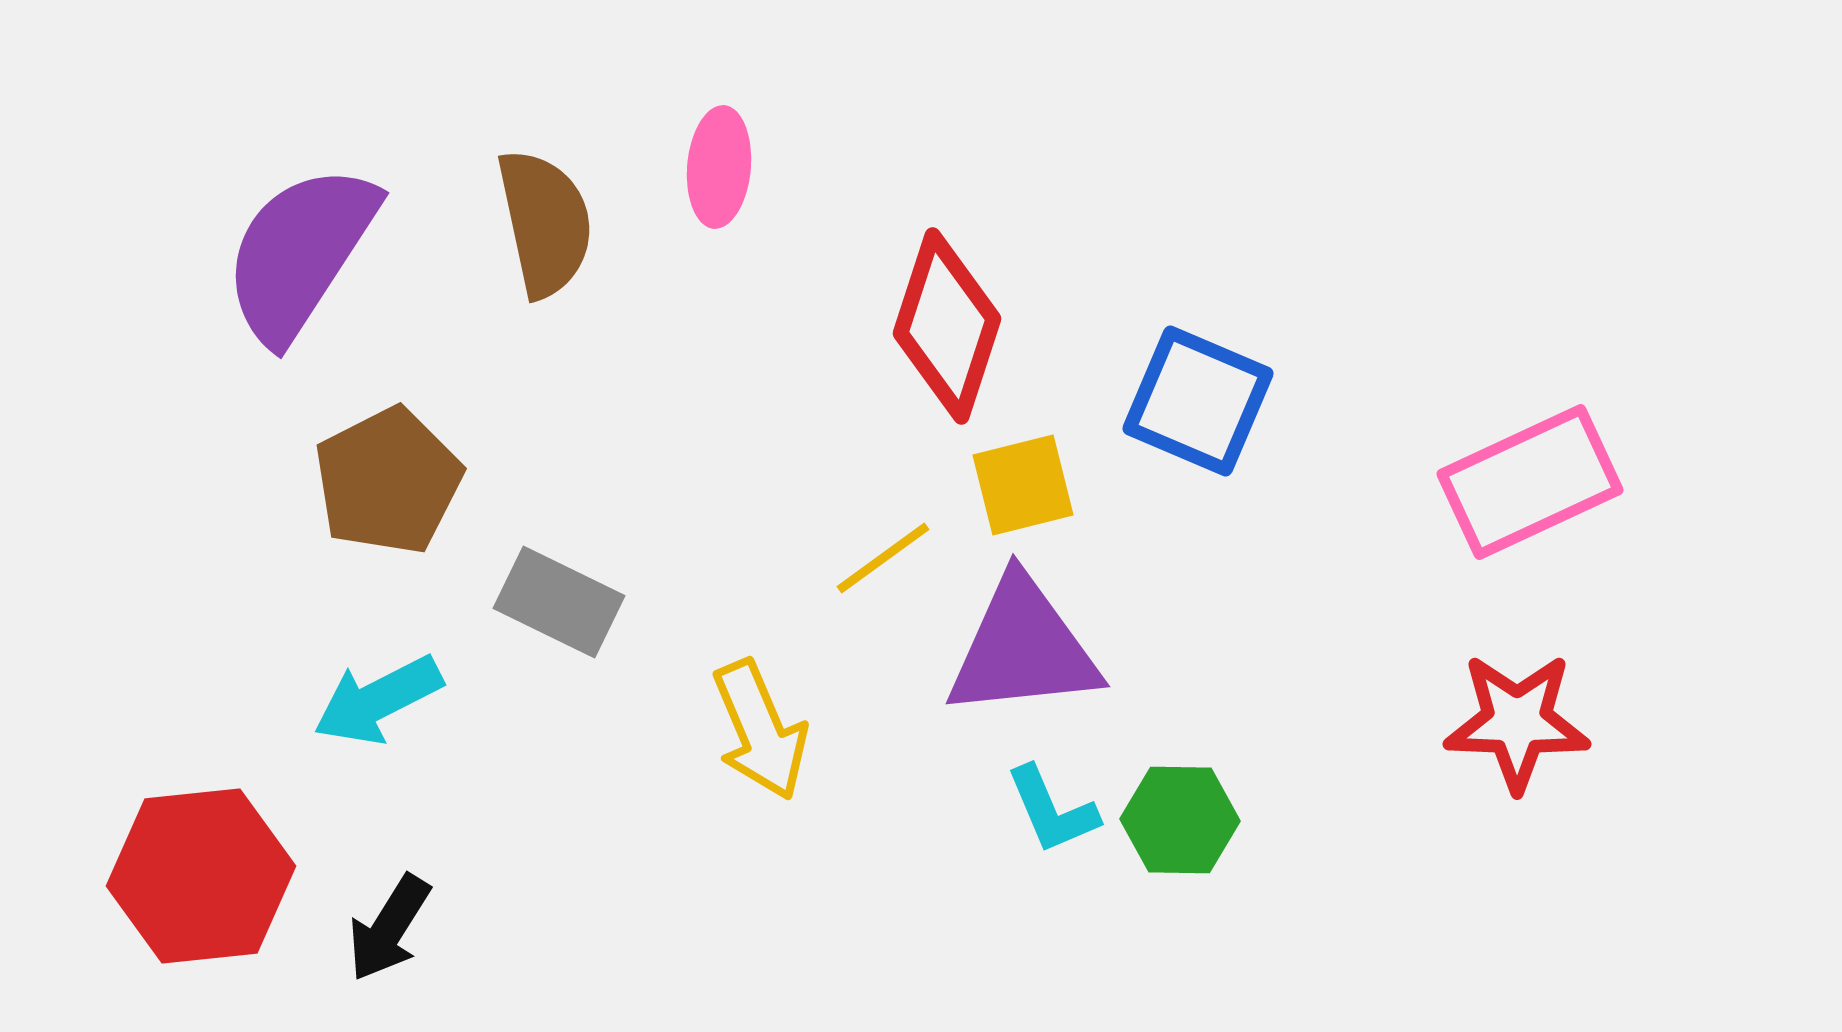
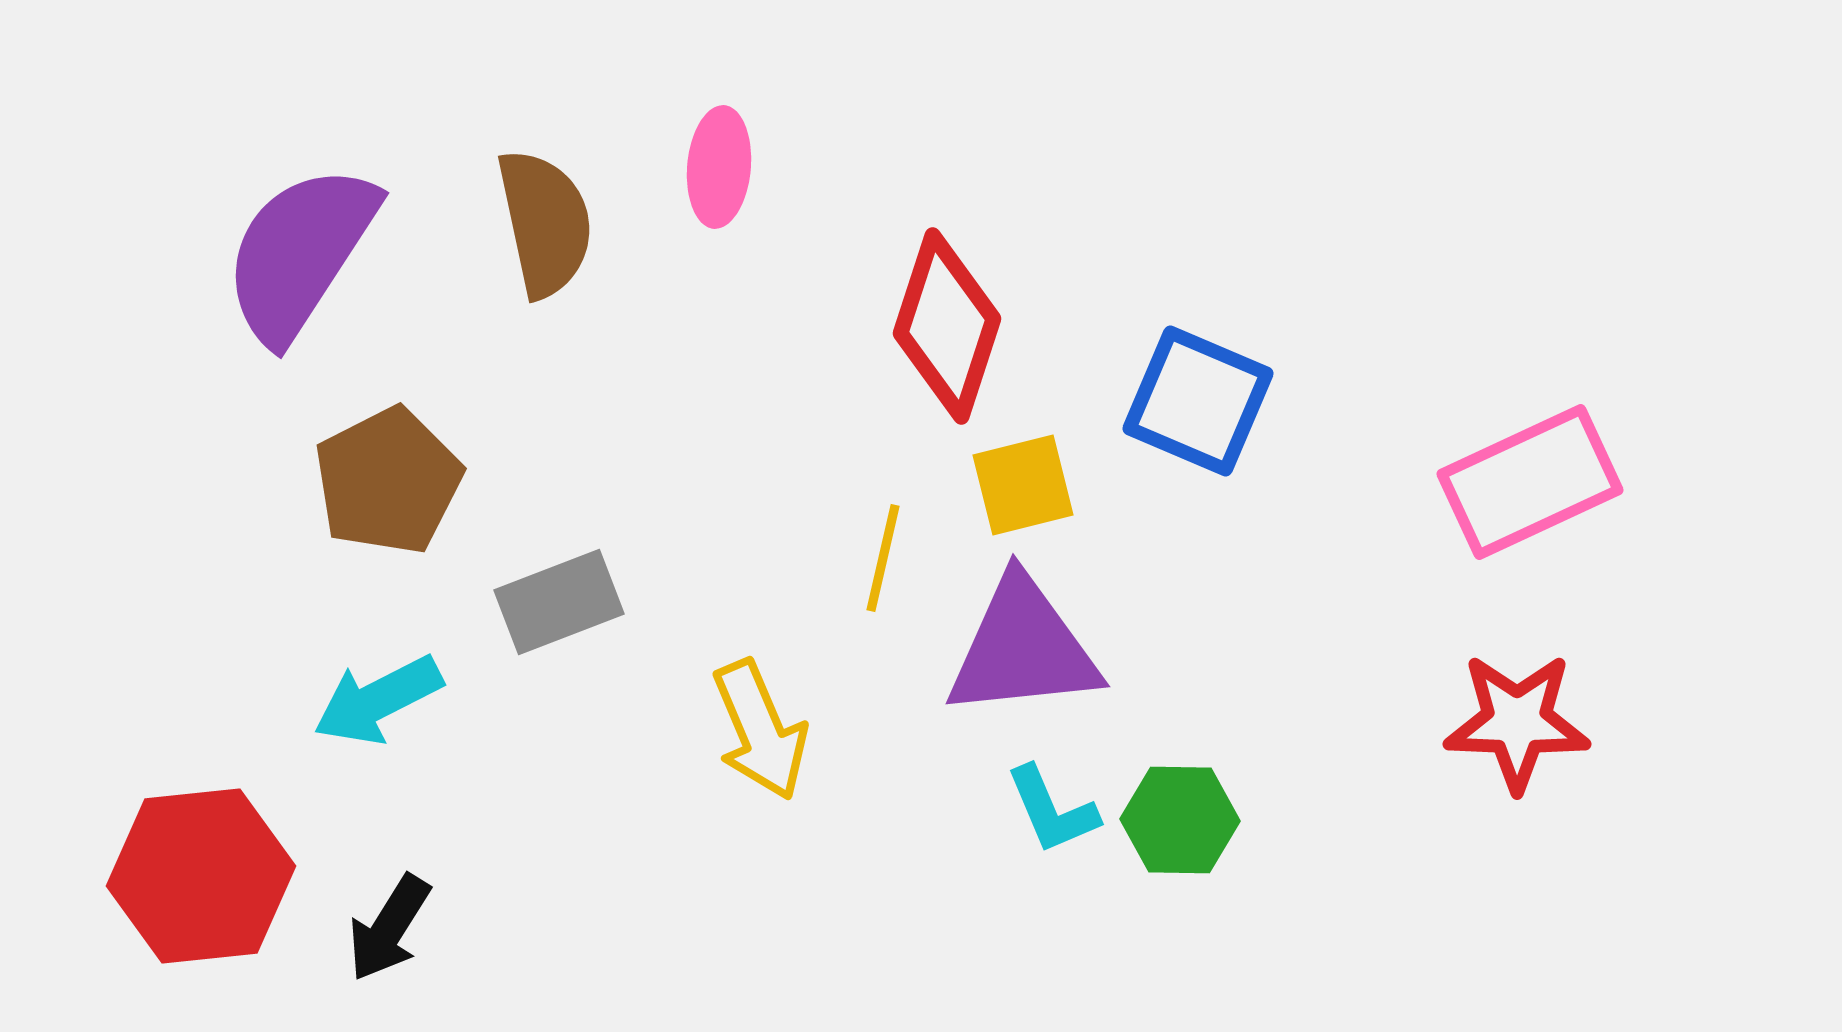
yellow line: rotated 41 degrees counterclockwise
gray rectangle: rotated 47 degrees counterclockwise
